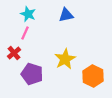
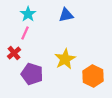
cyan star: rotated 14 degrees clockwise
